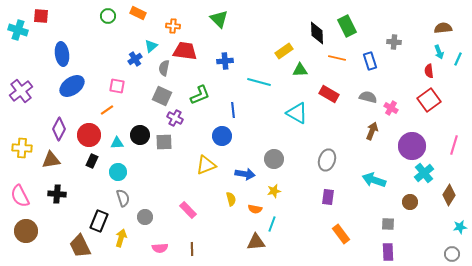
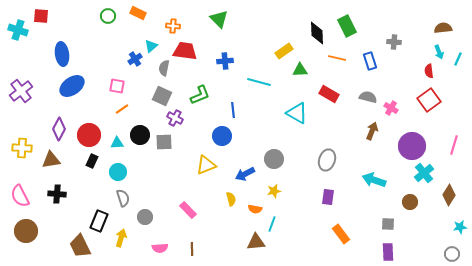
orange line at (107, 110): moved 15 px right, 1 px up
blue arrow at (245, 174): rotated 144 degrees clockwise
